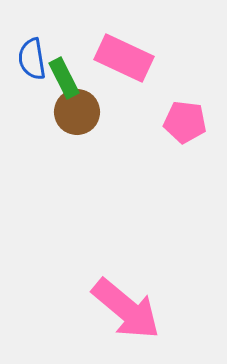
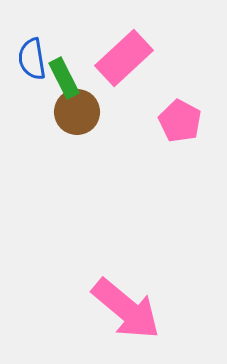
pink rectangle: rotated 68 degrees counterclockwise
pink pentagon: moved 5 px left, 1 px up; rotated 21 degrees clockwise
